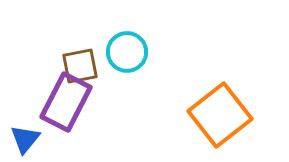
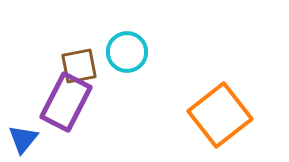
brown square: moved 1 px left
blue triangle: moved 2 px left
